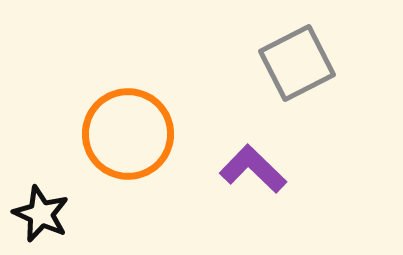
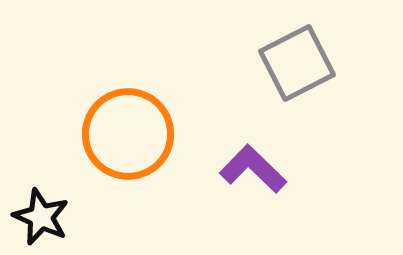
black star: moved 3 px down
